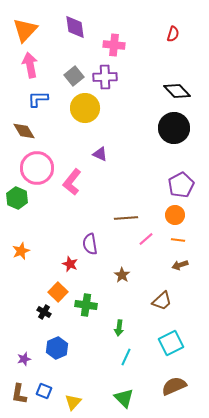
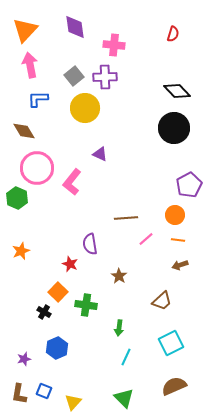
purple pentagon: moved 8 px right
brown star: moved 3 px left, 1 px down
